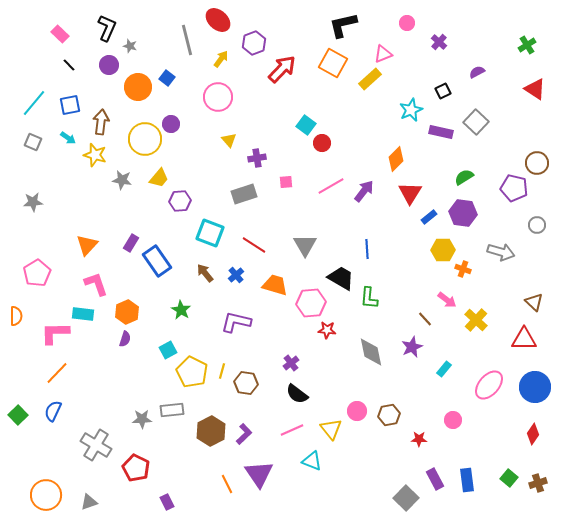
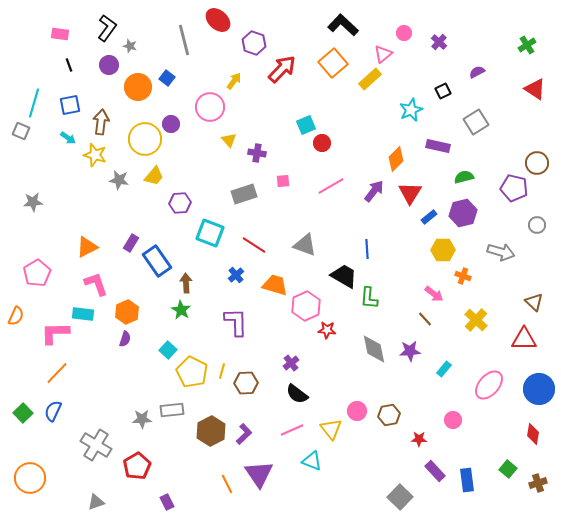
pink circle at (407, 23): moved 3 px left, 10 px down
black L-shape at (343, 25): rotated 56 degrees clockwise
black L-shape at (107, 28): rotated 12 degrees clockwise
pink rectangle at (60, 34): rotated 36 degrees counterclockwise
gray line at (187, 40): moved 3 px left
purple hexagon at (254, 43): rotated 20 degrees counterclockwise
pink triangle at (383, 54): rotated 18 degrees counterclockwise
yellow arrow at (221, 59): moved 13 px right, 22 px down
orange square at (333, 63): rotated 20 degrees clockwise
black line at (69, 65): rotated 24 degrees clockwise
pink circle at (218, 97): moved 8 px left, 10 px down
cyan line at (34, 103): rotated 24 degrees counterclockwise
gray square at (476, 122): rotated 15 degrees clockwise
cyan square at (306, 125): rotated 30 degrees clockwise
purple rectangle at (441, 132): moved 3 px left, 14 px down
gray square at (33, 142): moved 12 px left, 11 px up
purple cross at (257, 158): moved 5 px up; rotated 18 degrees clockwise
green semicircle at (464, 177): rotated 18 degrees clockwise
yellow trapezoid at (159, 178): moved 5 px left, 2 px up
gray star at (122, 180): moved 3 px left
pink square at (286, 182): moved 3 px left, 1 px up
purple arrow at (364, 191): moved 10 px right
purple hexagon at (180, 201): moved 2 px down
purple hexagon at (463, 213): rotated 20 degrees counterclockwise
orange triangle at (87, 245): moved 2 px down; rotated 20 degrees clockwise
gray triangle at (305, 245): rotated 40 degrees counterclockwise
orange cross at (463, 269): moved 7 px down
brown arrow at (205, 273): moved 19 px left, 10 px down; rotated 36 degrees clockwise
black trapezoid at (341, 278): moved 3 px right, 2 px up
pink arrow at (447, 300): moved 13 px left, 6 px up
pink hexagon at (311, 303): moved 5 px left, 3 px down; rotated 20 degrees counterclockwise
orange semicircle at (16, 316): rotated 24 degrees clockwise
purple L-shape at (236, 322): rotated 76 degrees clockwise
purple star at (412, 347): moved 2 px left, 4 px down; rotated 20 degrees clockwise
cyan square at (168, 350): rotated 18 degrees counterclockwise
gray diamond at (371, 352): moved 3 px right, 3 px up
brown hexagon at (246, 383): rotated 10 degrees counterclockwise
blue circle at (535, 387): moved 4 px right, 2 px down
green square at (18, 415): moved 5 px right, 2 px up
red diamond at (533, 434): rotated 25 degrees counterclockwise
red pentagon at (136, 468): moved 1 px right, 2 px up; rotated 16 degrees clockwise
green square at (509, 478): moved 1 px left, 9 px up
purple rectangle at (435, 479): moved 8 px up; rotated 15 degrees counterclockwise
orange circle at (46, 495): moved 16 px left, 17 px up
gray square at (406, 498): moved 6 px left, 1 px up
gray triangle at (89, 502): moved 7 px right
